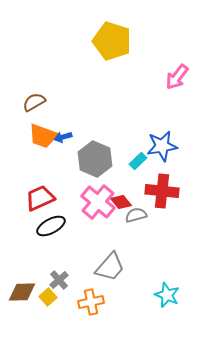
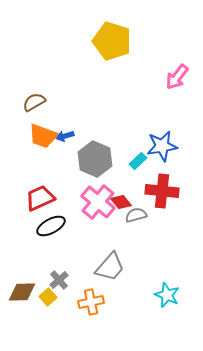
blue arrow: moved 2 px right, 1 px up
